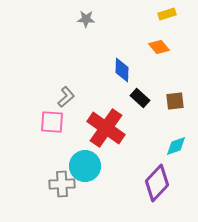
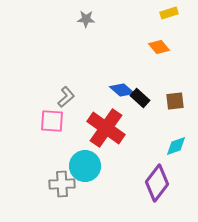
yellow rectangle: moved 2 px right, 1 px up
blue diamond: moved 20 px down; rotated 50 degrees counterclockwise
pink square: moved 1 px up
purple diamond: rotated 6 degrees counterclockwise
